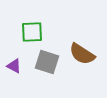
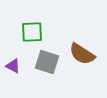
purple triangle: moved 1 px left
